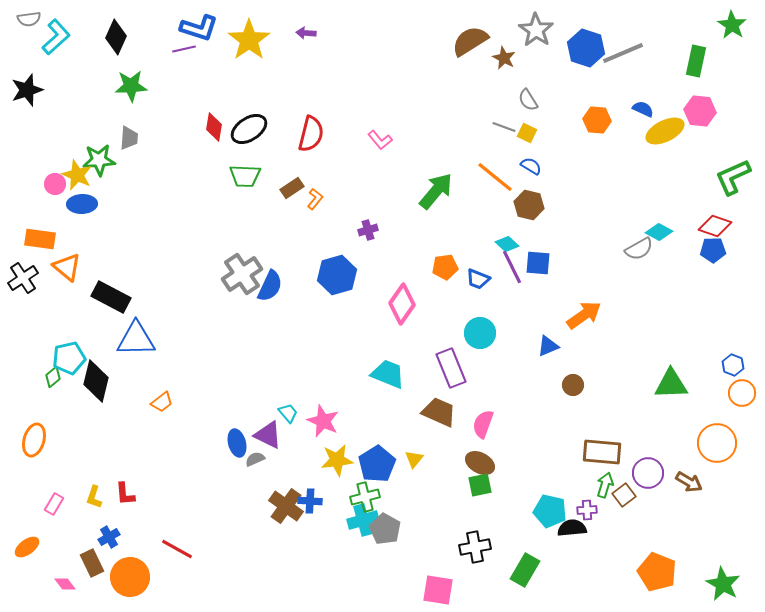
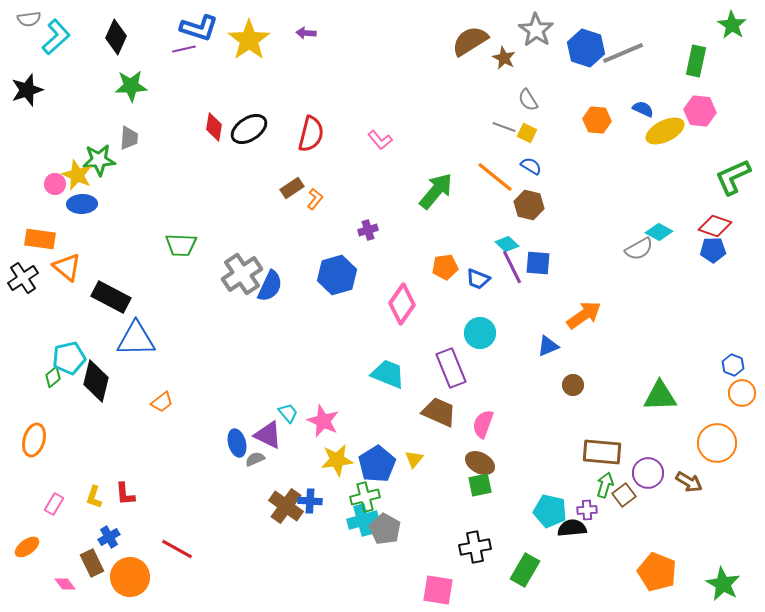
green trapezoid at (245, 176): moved 64 px left, 69 px down
green triangle at (671, 384): moved 11 px left, 12 px down
